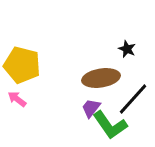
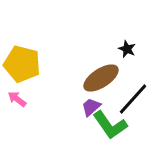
yellow pentagon: moved 1 px up
brown ellipse: rotated 24 degrees counterclockwise
purple trapezoid: moved 1 px up; rotated 10 degrees clockwise
